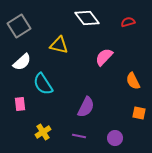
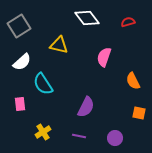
pink semicircle: rotated 24 degrees counterclockwise
